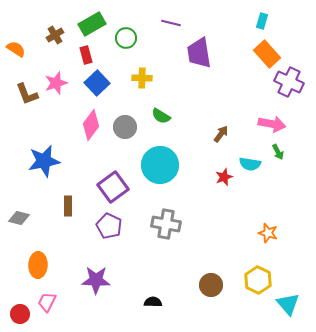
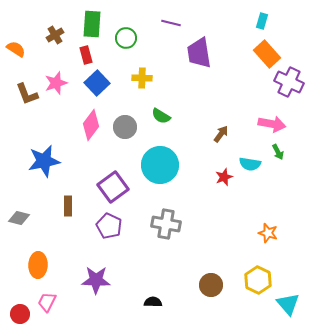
green rectangle: rotated 56 degrees counterclockwise
